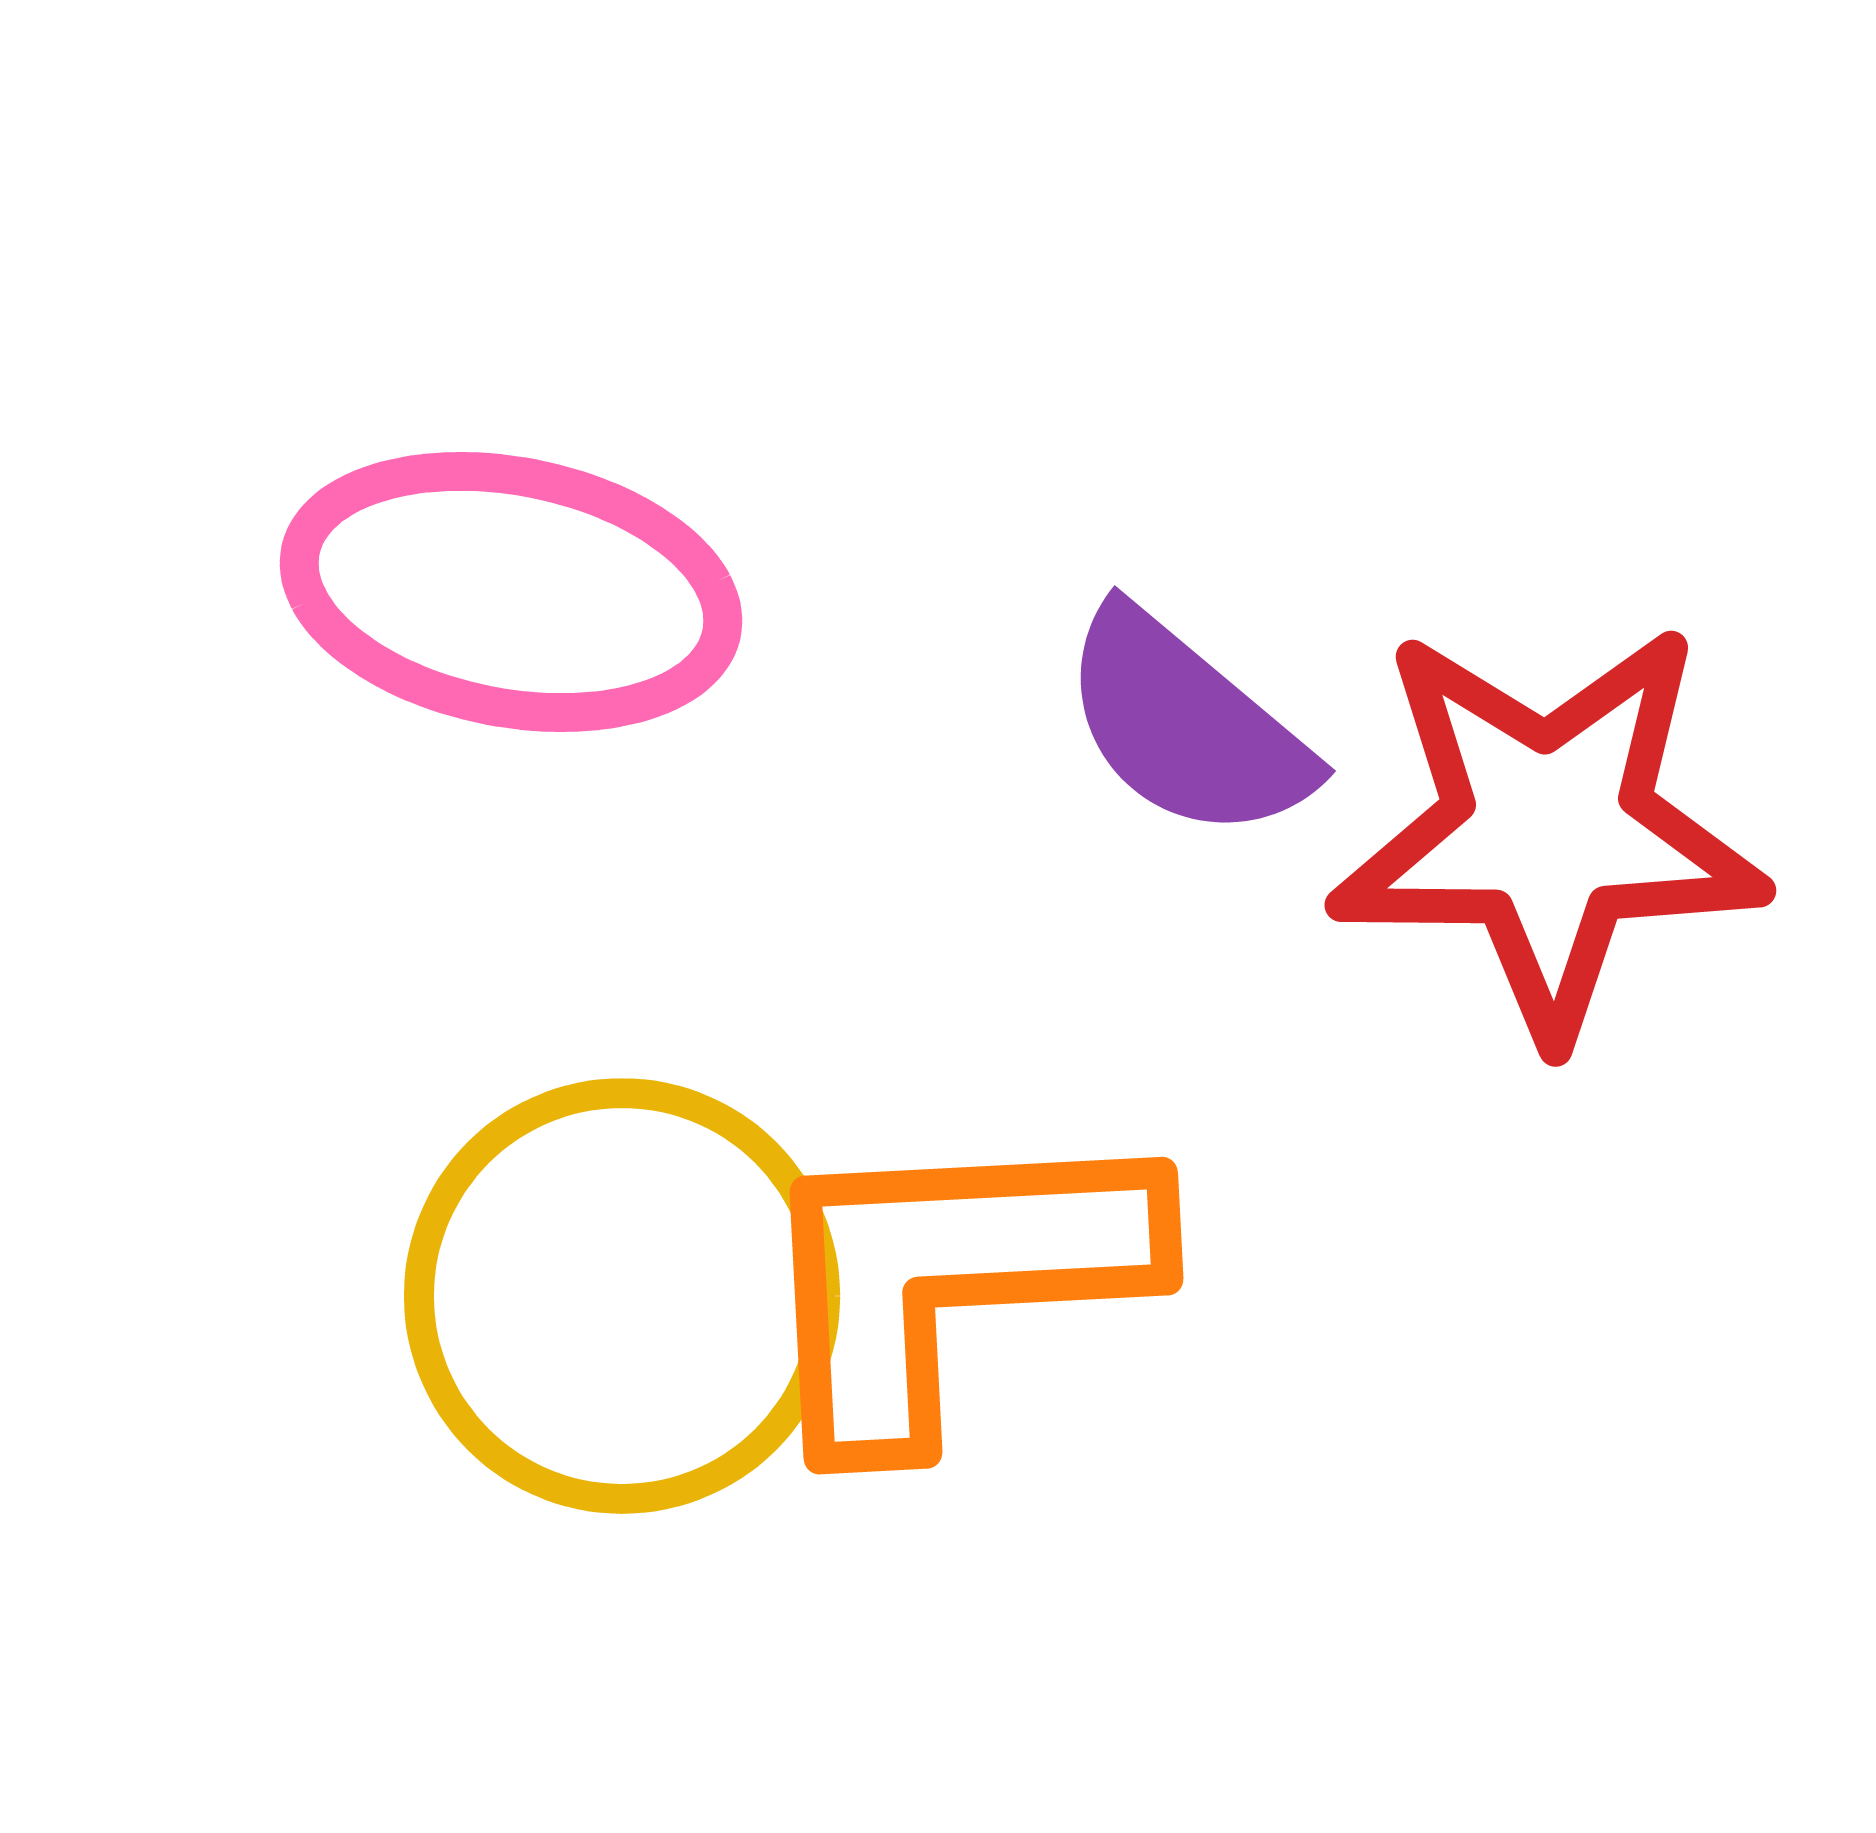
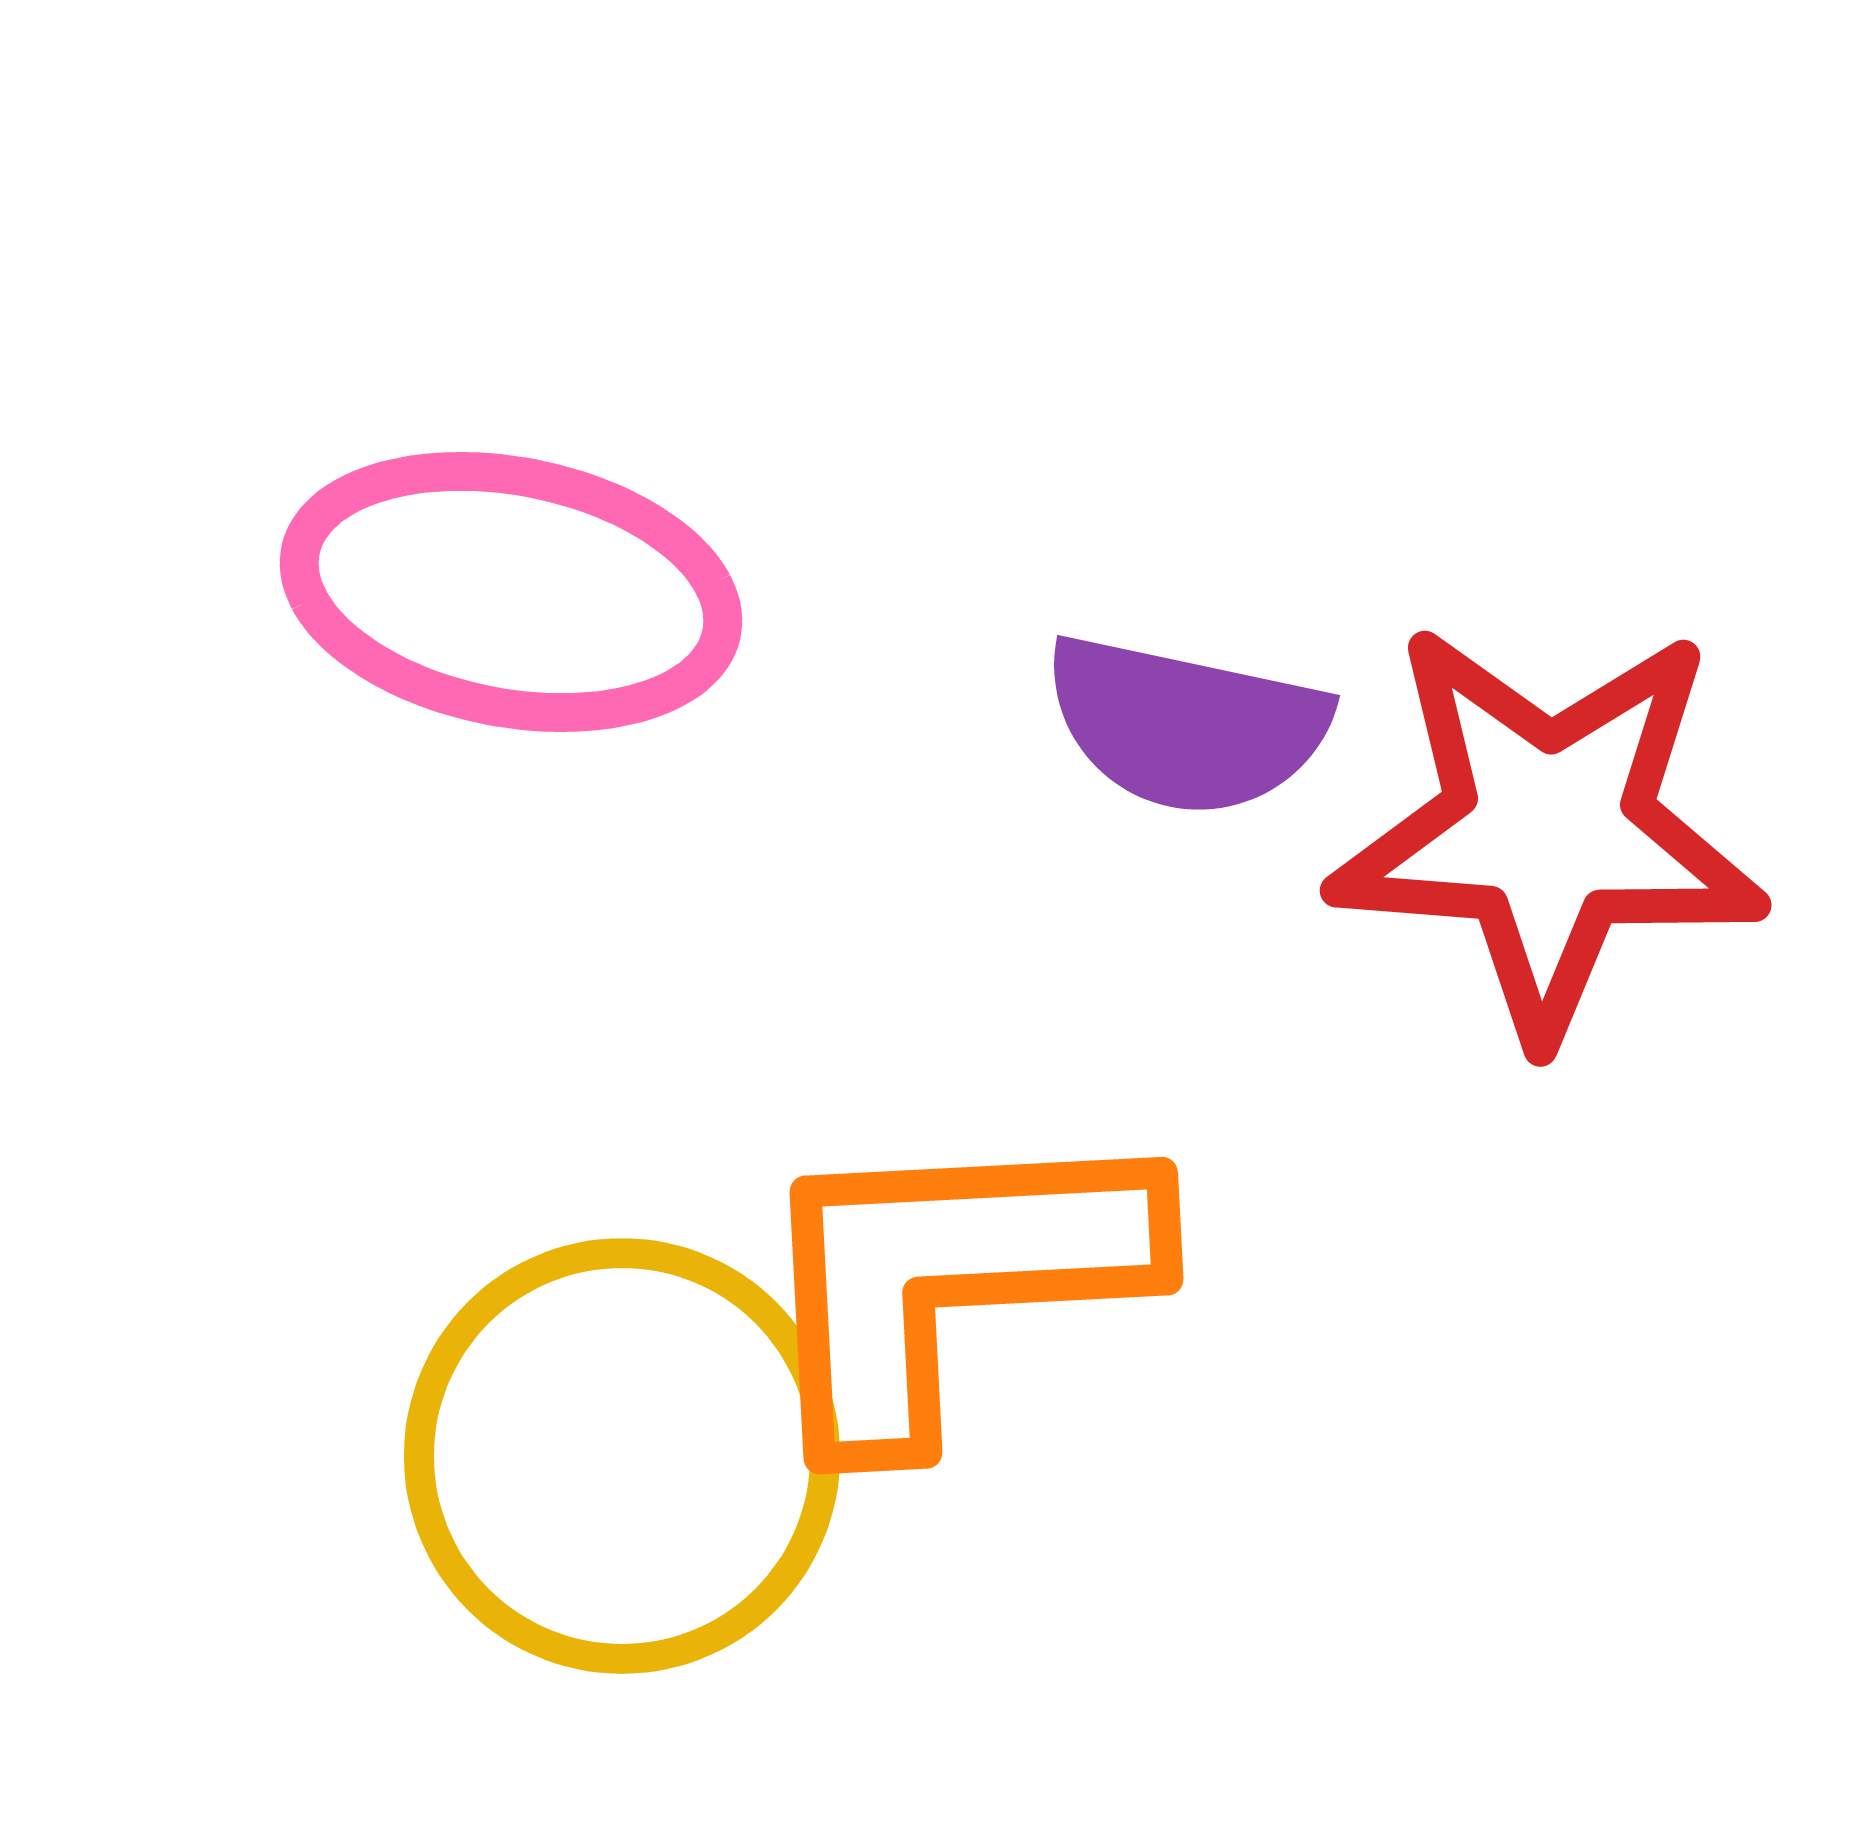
purple semicircle: rotated 28 degrees counterclockwise
red star: rotated 4 degrees clockwise
yellow circle: moved 160 px down
